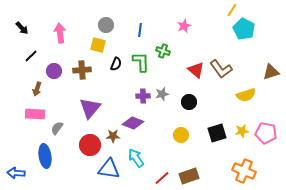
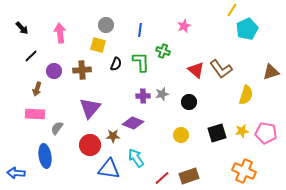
cyan pentagon: moved 3 px right; rotated 20 degrees clockwise
yellow semicircle: rotated 54 degrees counterclockwise
